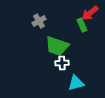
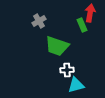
red arrow: rotated 138 degrees clockwise
white cross: moved 5 px right, 7 px down
cyan triangle: moved 2 px down
